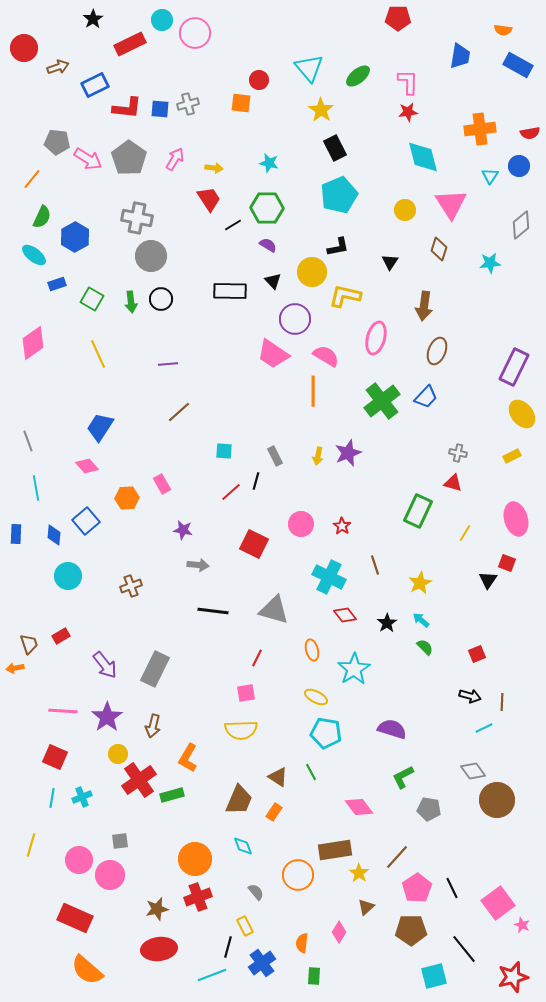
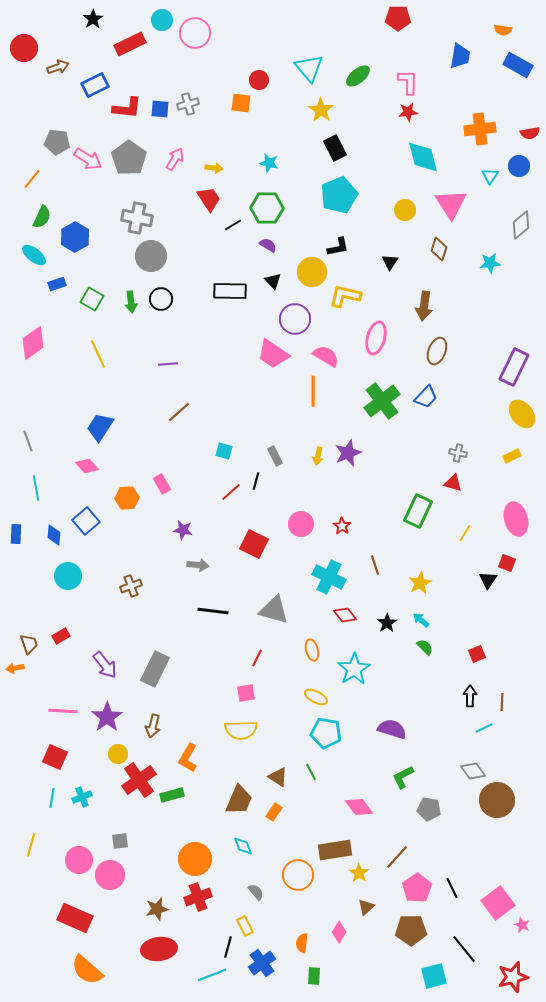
cyan square at (224, 451): rotated 12 degrees clockwise
black arrow at (470, 696): rotated 105 degrees counterclockwise
